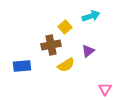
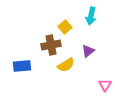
cyan arrow: rotated 120 degrees clockwise
pink triangle: moved 4 px up
